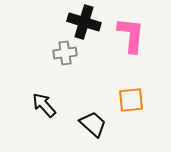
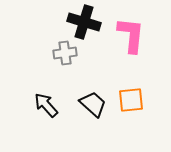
black arrow: moved 2 px right
black trapezoid: moved 20 px up
